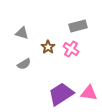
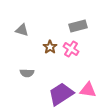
gray triangle: moved 3 px up
brown star: moved 2 px right
gray semicircle: moved 3 px right, 9 px down; rotated 32 degrees clockwise
pink triangle: moved 1 px left, 3 px up
